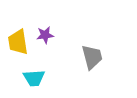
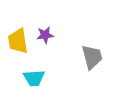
yellow trapezoid: moved 1 px up
